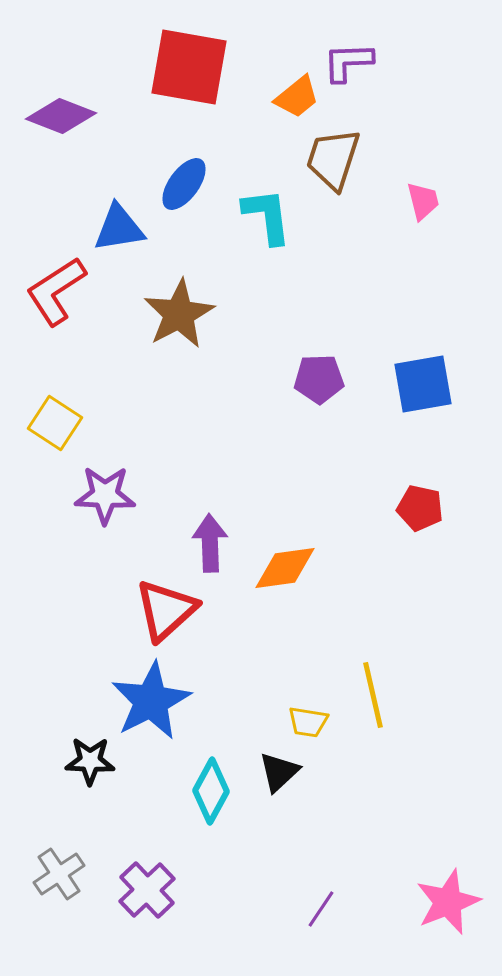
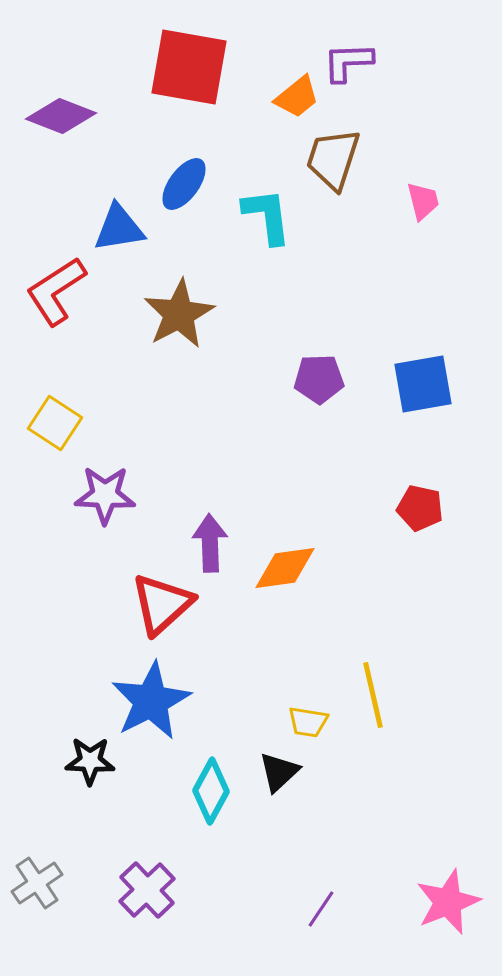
red triangle: moved 4 px left, 6 px up
gray cross: moved 22 px left, 9 px down
